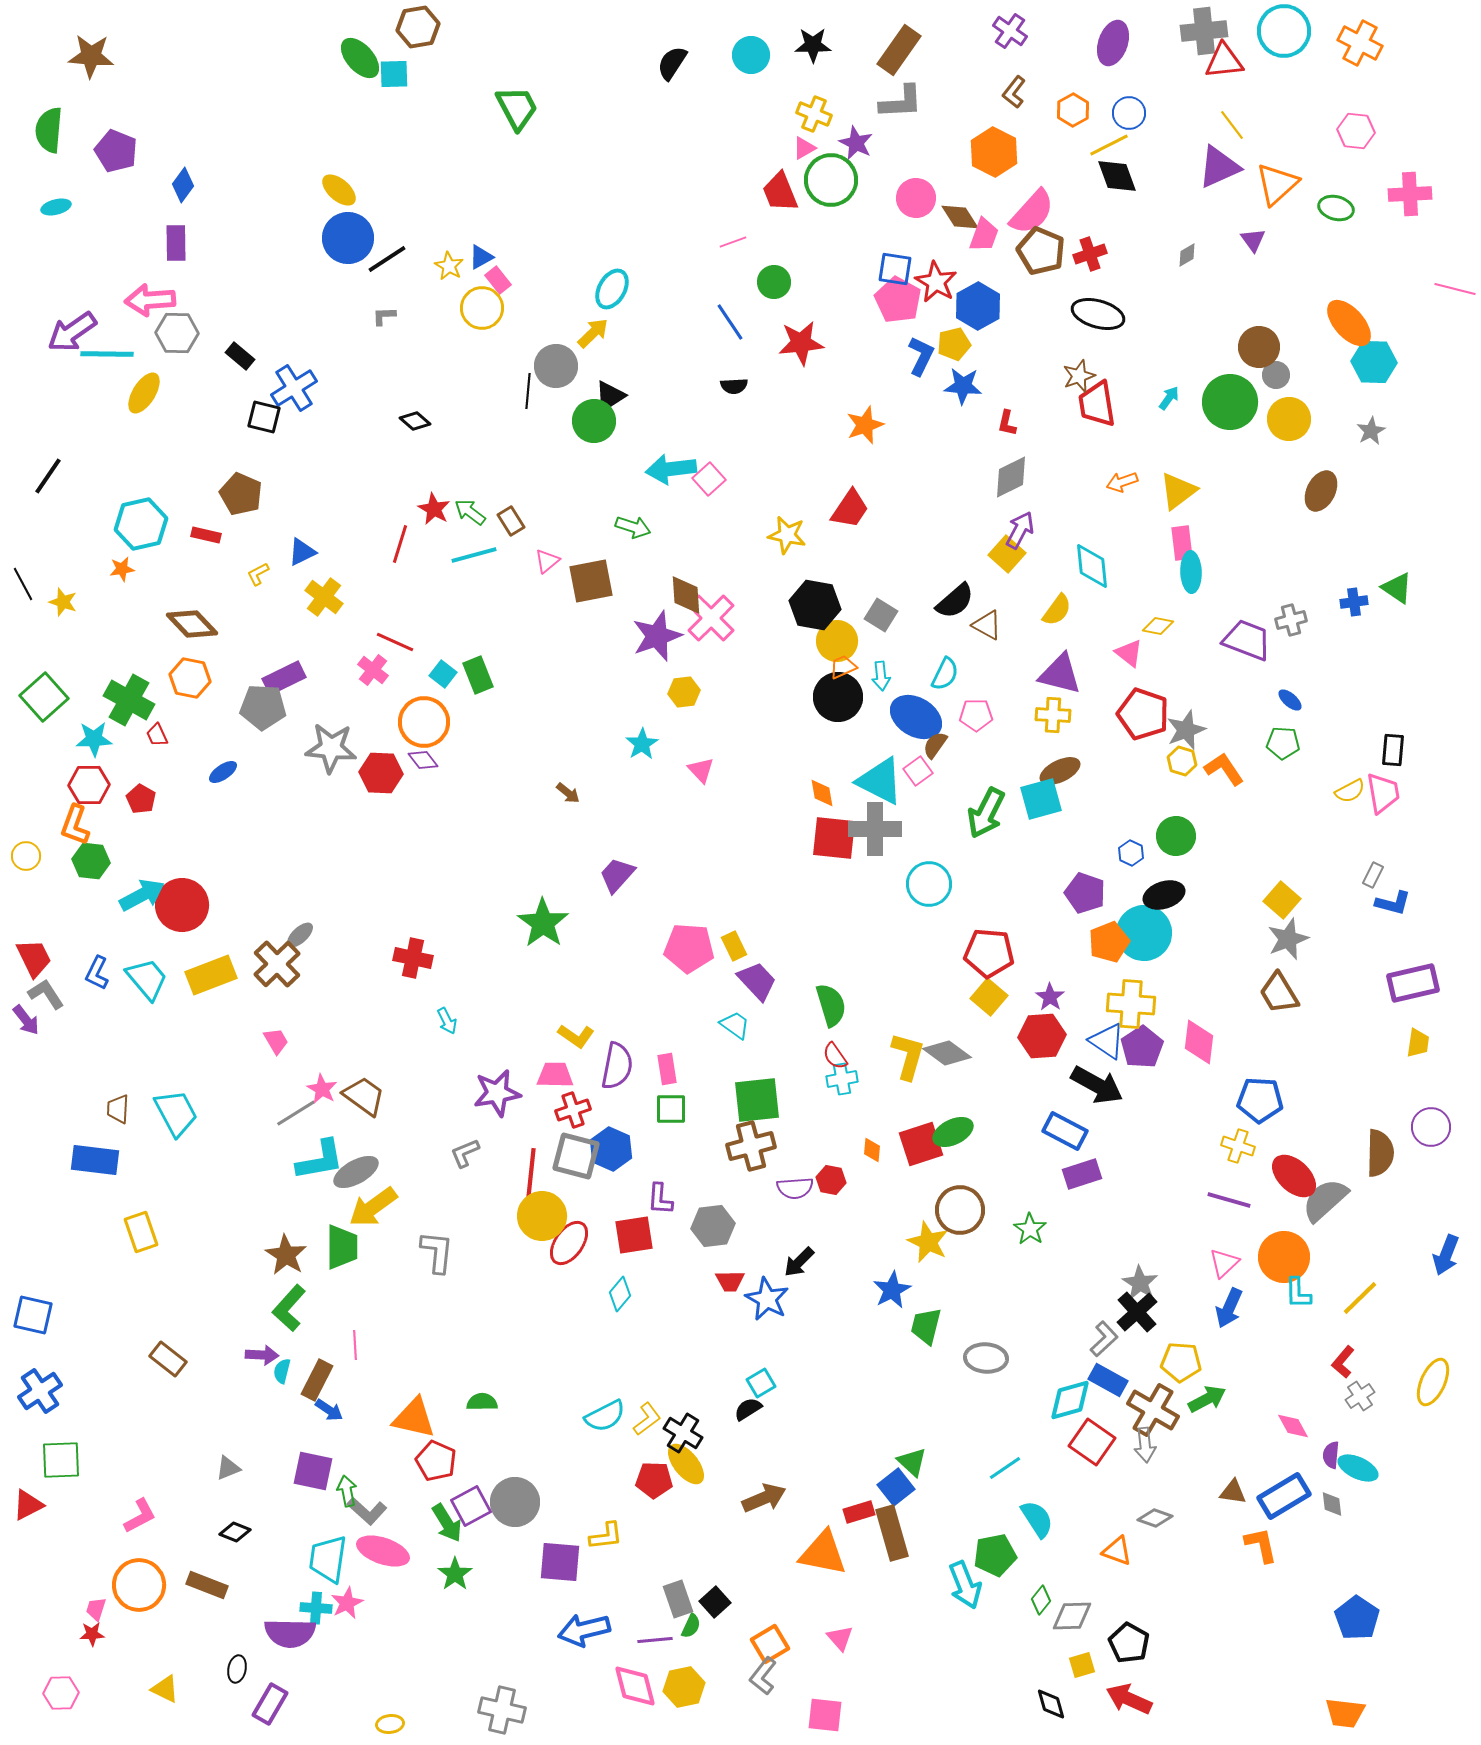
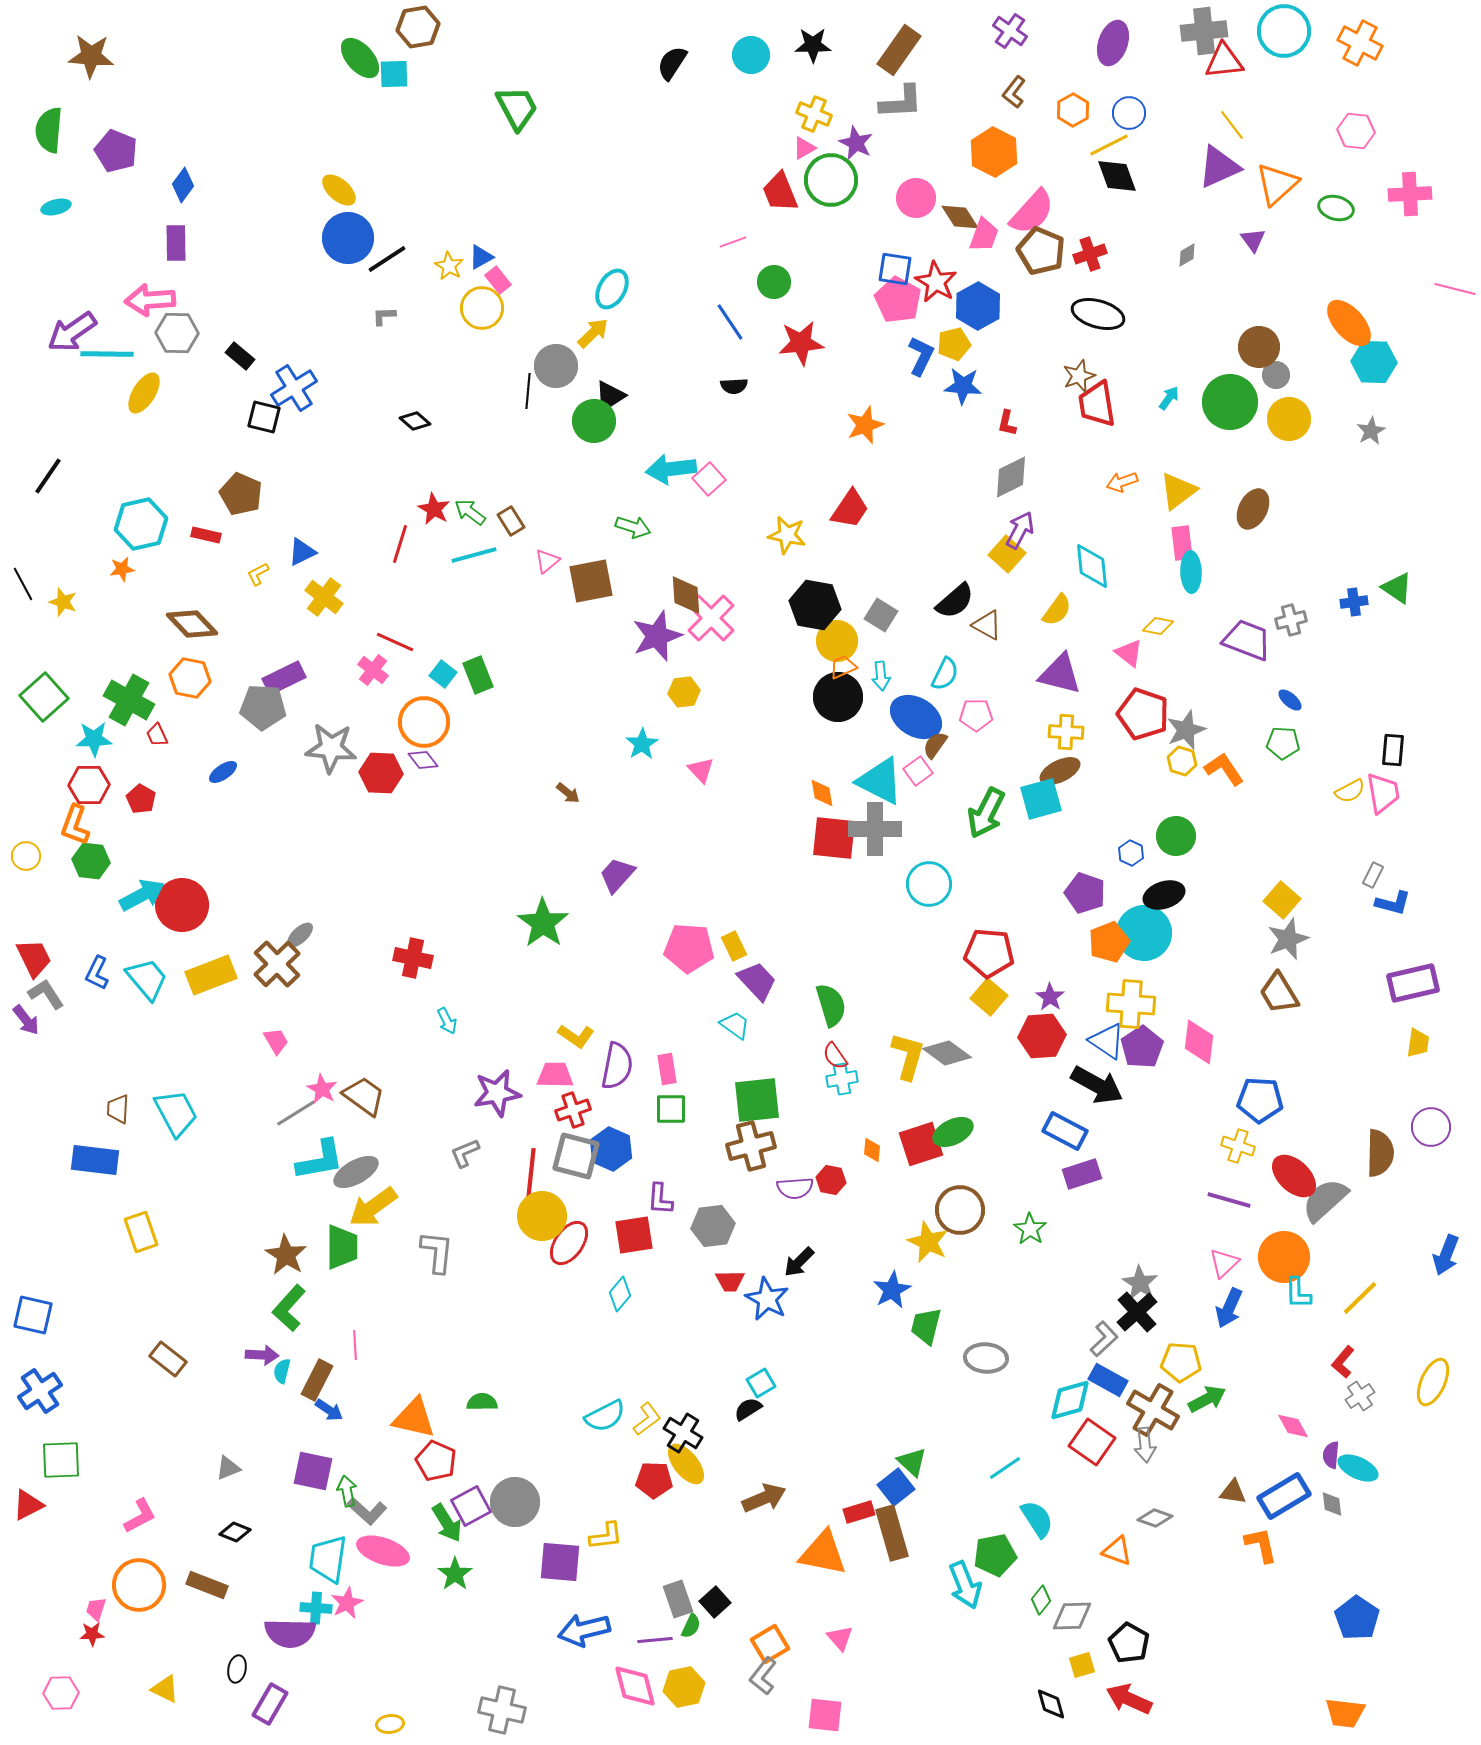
brown ellipse at (1321, 491): moved 68 px left, 18 px down
yellow cross at (1053, 715): moved 13 px right, 17 px down
